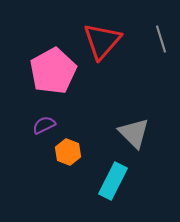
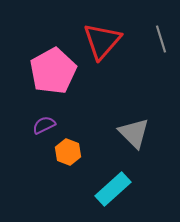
cyan rectangle: moved 8 px down; rotated 21 degrees clockwise
